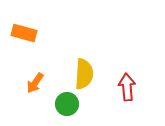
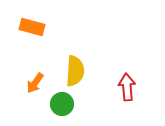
orange rectangle: moved 8 px right, 6 px up
yellow semicircle: moved 9 px left, 3 px up
green circle: moved 5 px left
